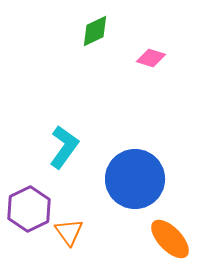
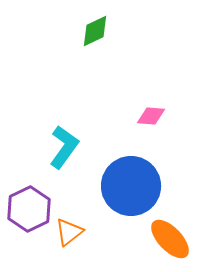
pink diamond: moved 58 px down; rotated 12 degrees counterclockwise
blue circle: moved 4 px left, 7 px down
orange triangle: rotated 28 degrees clockwise
